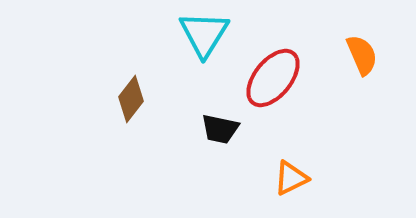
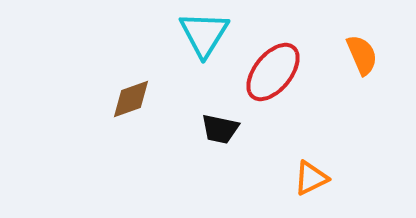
red ellipse: moved 6 px up
brown diamond: rotated 33 degrees clockwise
orange triangle: moved 20 px right
